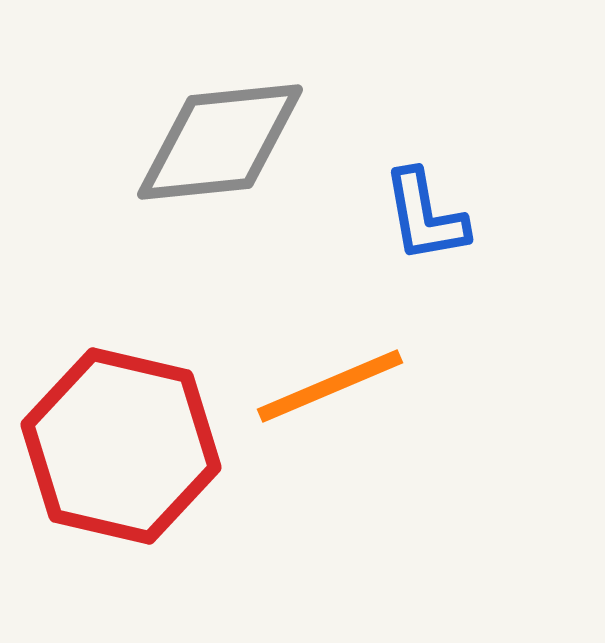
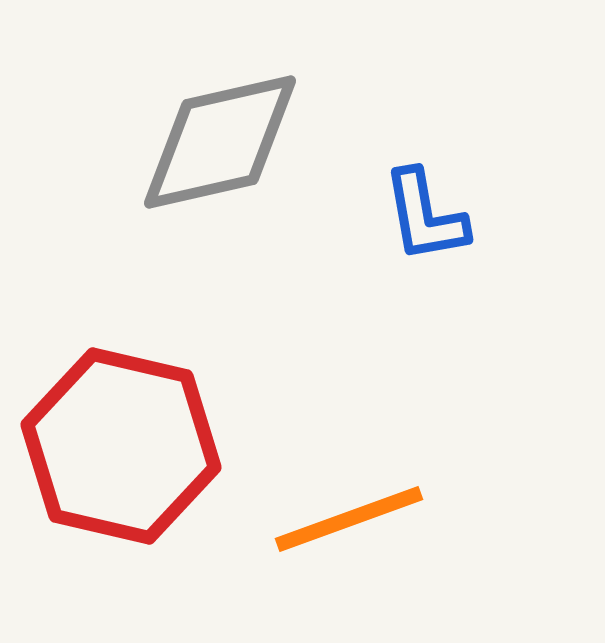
gray diamond: rotated 7 degrees counterclockwise
orange line: moved 19 px right, 133 px down; rotated 3 degrees clockwise
